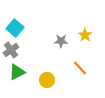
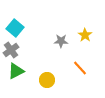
green triangle: moved 1 px left, 1 px up
